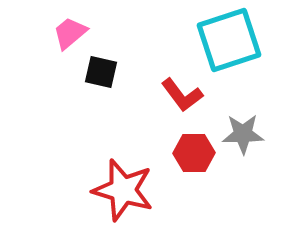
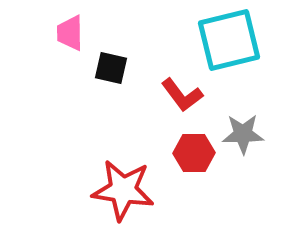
pink trapezoid: rotated 51 degrees counterclockwise
cyan square: rotated 4 degrees clockwise
black square: moved 10 px right, 4 px up
red star: rotated 8 degrees counterclockwise
